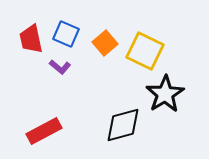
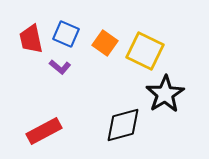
orange square: rotated 15 degrees counterclockwise
